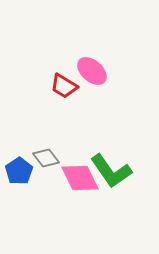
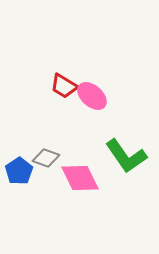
pink ellipse: moved 25 px down
gray diamond: rotated 32 degrees counterclockwise
green L-shape: moved 15 px right, 15 px up
